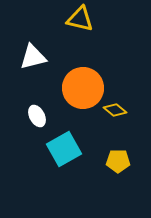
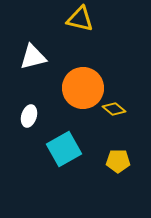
yellow diamond: moved 1 px left, 1 px up
white ellipse: moved 8 px left; rotated 45 degrees clockwise
